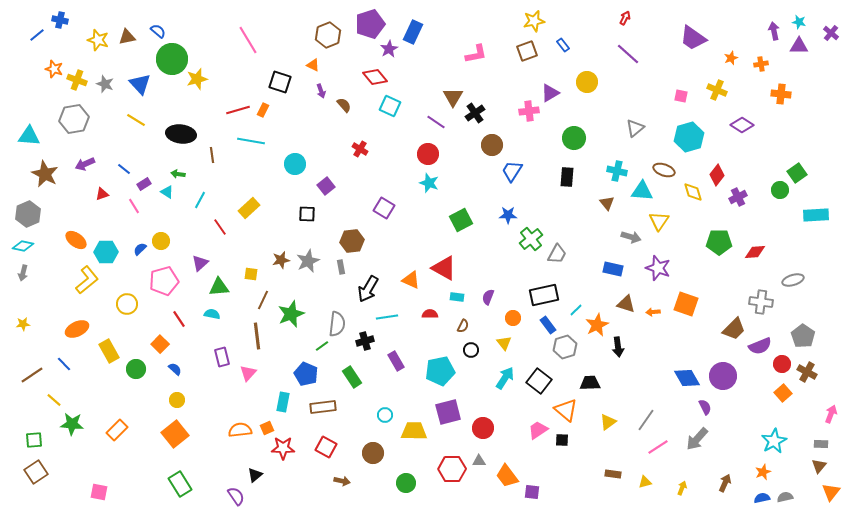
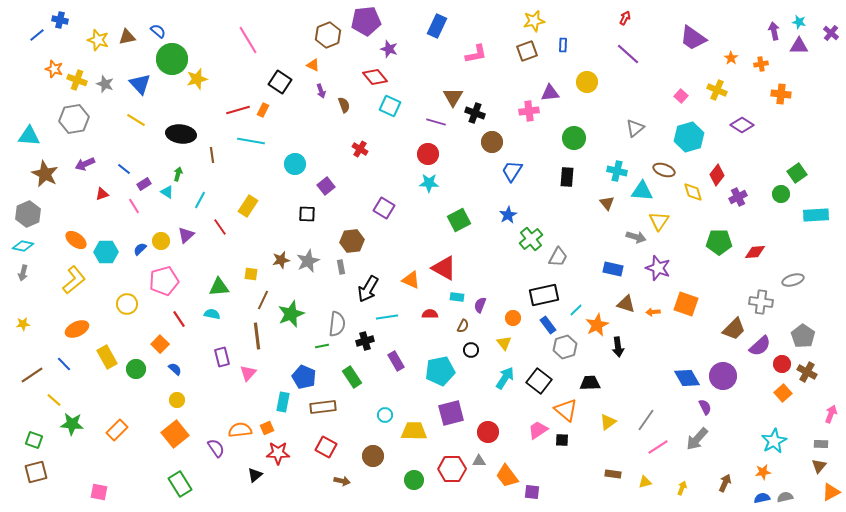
purple pentagon at (370, 24): moved 4 px left, 3 px up; rotated 12 degrees clockwise
blue rectangle at (413, 32): moved 24 px right, 6 px up
blue rectangle at (563, 45): rotated 40 degrees clockwise
purple star at (389, 49): rotated 24 degrees counterclockwise
orange star at (731, 58): rotated 16 degrees counterclockwise
black square at (280, 82): rotated 15 degrees clockwise
purple triangle at (550, 93): rotated 24 degrees clockwise
pink square at (681, 96): rotated 32 degrees clockwise
brown semicircle at (344, 105): rotated 21 degrees clockwise
black cross at (475, 113): rotated 36 degrees counterclockwise
purple line at (436, 122): rotated 18 degrees counterclockwise
brown circle at (492, 145): moved 3 px up
green arrow at (178, 174): rotated 96 degrees clockwise
cyan star at (429, 183): rotated 18 degrees counterclockwise
green circle at (780, 190): moved 1 px right, 4 px down
yellow rectangle at (249, 208): moved 1 px left, 2 px up; rotated 15 degrees counterclockwise
blue star at (508, 215): rotated 30 degrees counterclockwise
green square at (461, 220): moved 2 px left
gray arrow at (631, 237): moved 5 px right
gray trapezoid at (557, 254): moved 1 px right, 3 px down
purple triangle at (200, 263): moved 14 px left, 28 px up
yellow L-shape at (87, 280): moved 13 px left
purple semicircle at (488, 297): moved 8 px left, 8 px down
green line at (322, 346): rotated 24 degrees clockwise
purple semicircle at (760, 346): rotated 20 degrees counterclockwise
yellow rectangle at (109, 351): moved 2 px left, 6 px down
blue pentagon at (306, 374): moved 2 px left, 3 px down
purple square at (448, 412): moved 3 px right, 1 px down
red circle at (483, 428): moved 5 px right, 4 px down
green square at (34, 440): rotated 24 degrees clockwise
red star at (283, 448): moved 5 px left, 5 px down
brown circle at (373, 453): moved 3 px down
brown square at (36, 472): rotated 20 degrees clockwise
orange star at (763, 472): rotated 14 degrees clockwise
green circle at (406, 483): moved 8 px right, 3 px up
orange triangle at (831, 492): rotated 24 degrees clockwise
purple semicircle at (236, 496): moved 20 px left, 48 px up
